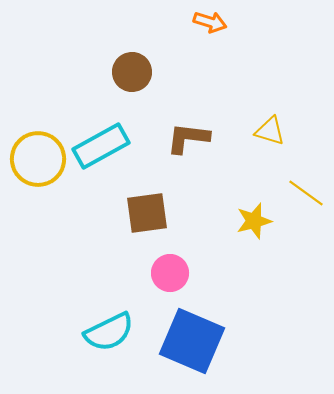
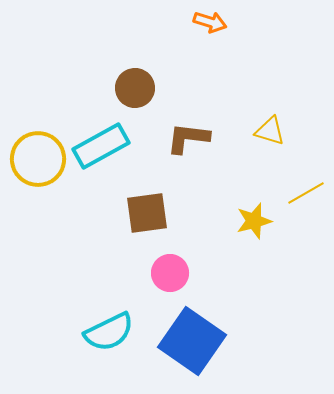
brown circle: moved 3 px right, 16 px down
yellow line: rotated 66 degrees counterclockwise
blue square: rotated 12 degrees clockwise
